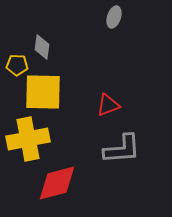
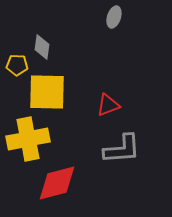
yellow square: moved 4 px right
